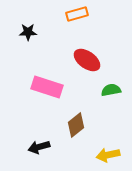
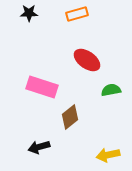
black star: moved 1 px right, 19 px up
pink rectangle: moved 5 px left
brown diamond: moved 6 px left, 8 px up
